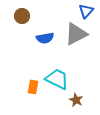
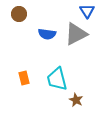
blue triangle: moved 1 px right; rotated 14 degrees counterclockwise
brown circle: moved 3 px left, 2 px up
blue semicircle: moved 2 px right, 4 px up; rotated 18 degrees clockwise
cyan trapezoid: rotated 130 degrees counterclockwise
orange rectangle: moved 9 px left, 9 px up; rotated 24 degrees counterclockwise
